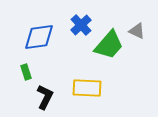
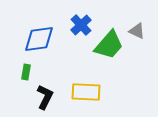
blue diamond: moved 2 px down
green rectangle: rotated 28 degrees clockwise
yellow rectangle: moved 1 px left, 4 px down
